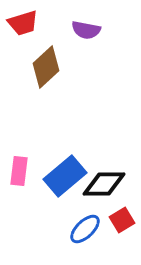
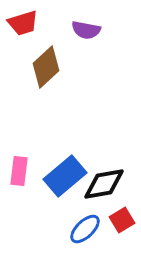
black diamond: rotated 9 degrees counterclockwise
